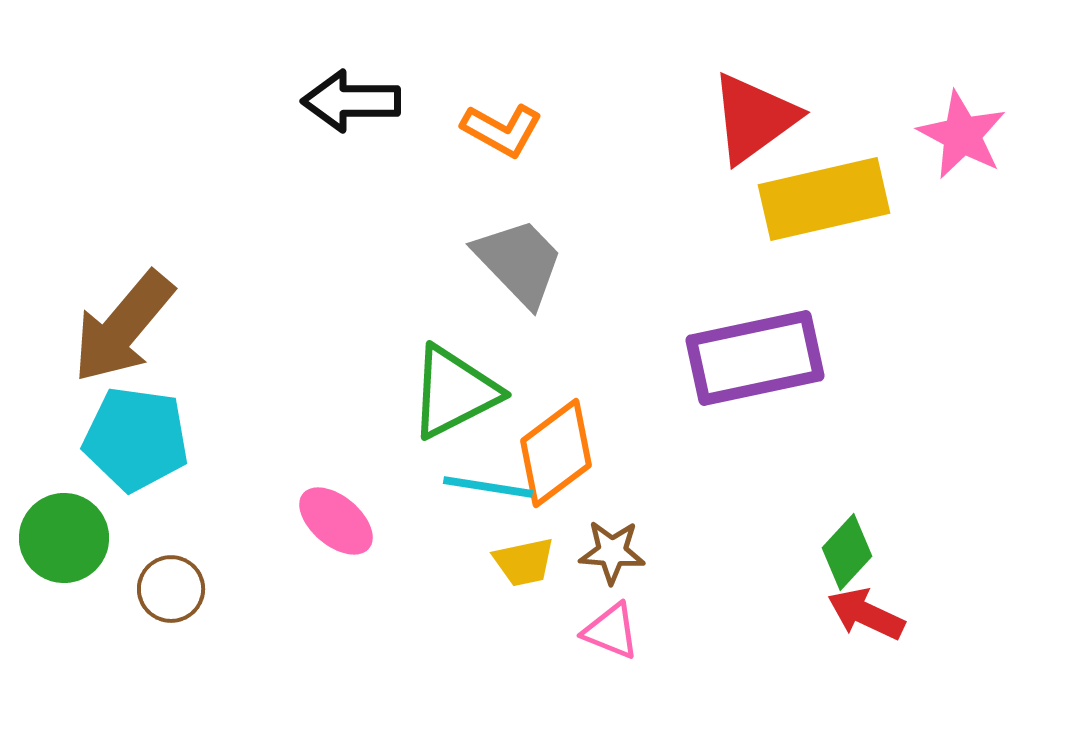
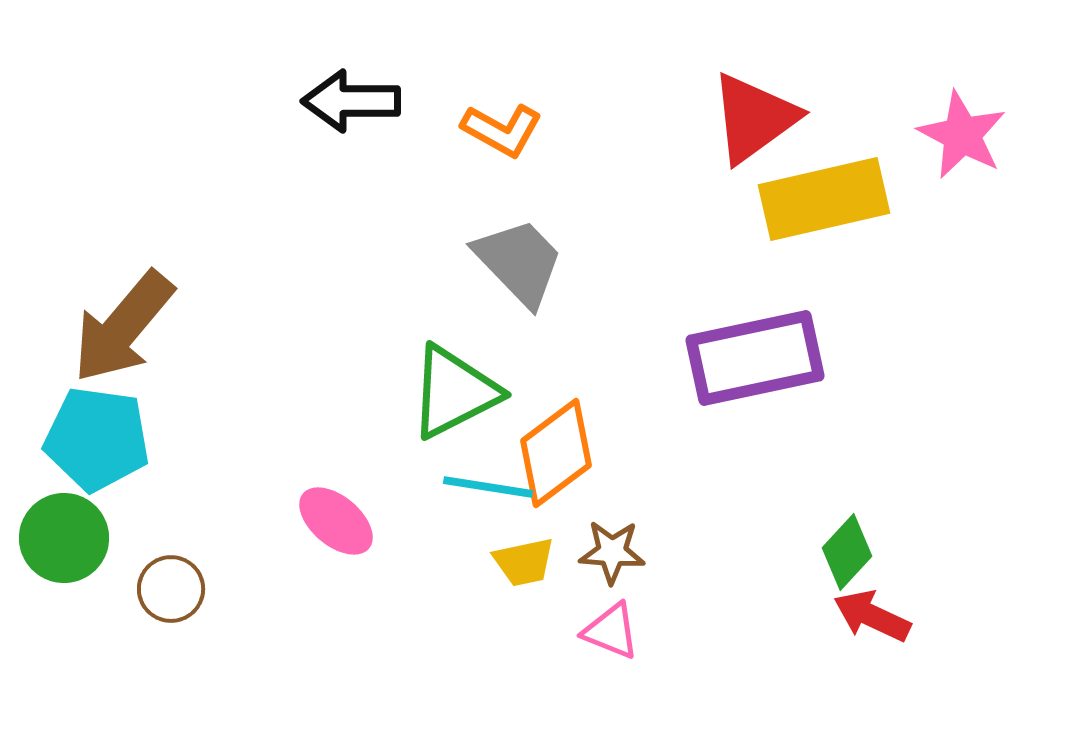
cyan pentagon: moved 39 px left
red arrow: moved 6 px right, 2 px down
